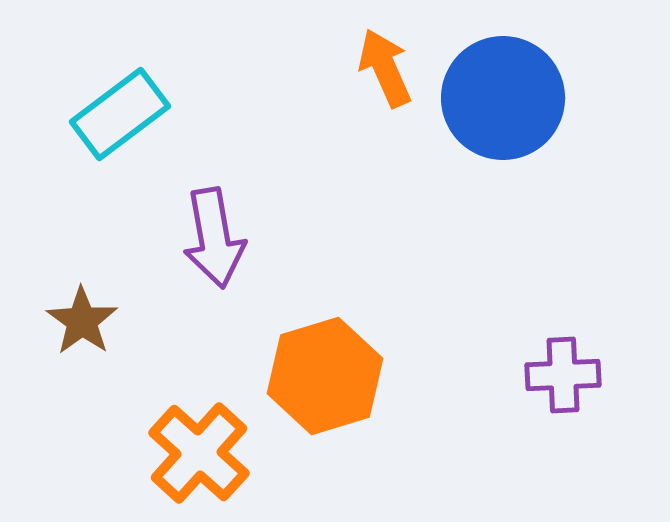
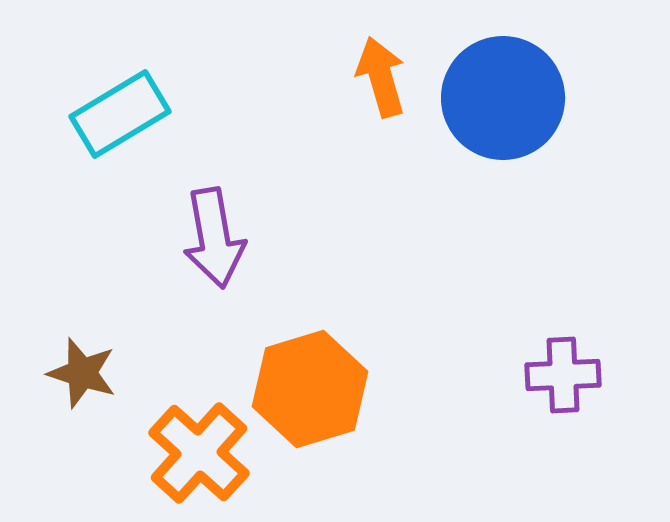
orange arrow: moved 4 px left, 9 px down; rotated 8 degrees clockwise
cyan rectangle: rotated 6 degrees clockwise
brown star: moved 52 px down; rotated 18 degrees counterclockwise
orange hexagon: moved 15 px left, 13 px down
